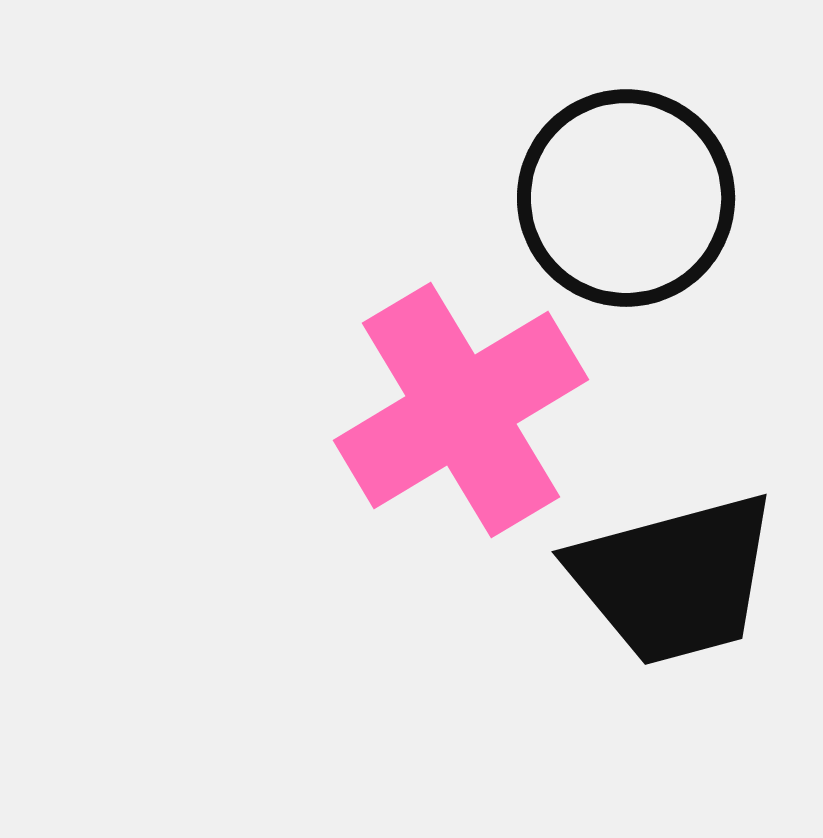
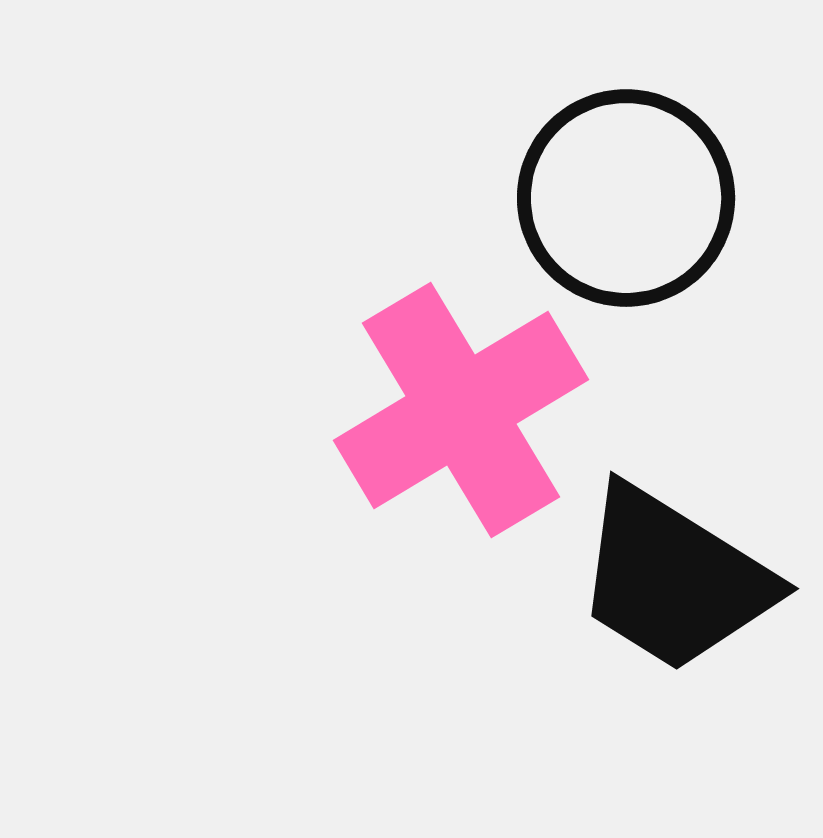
black trapezoid: rotated 47 degrees clockwise
